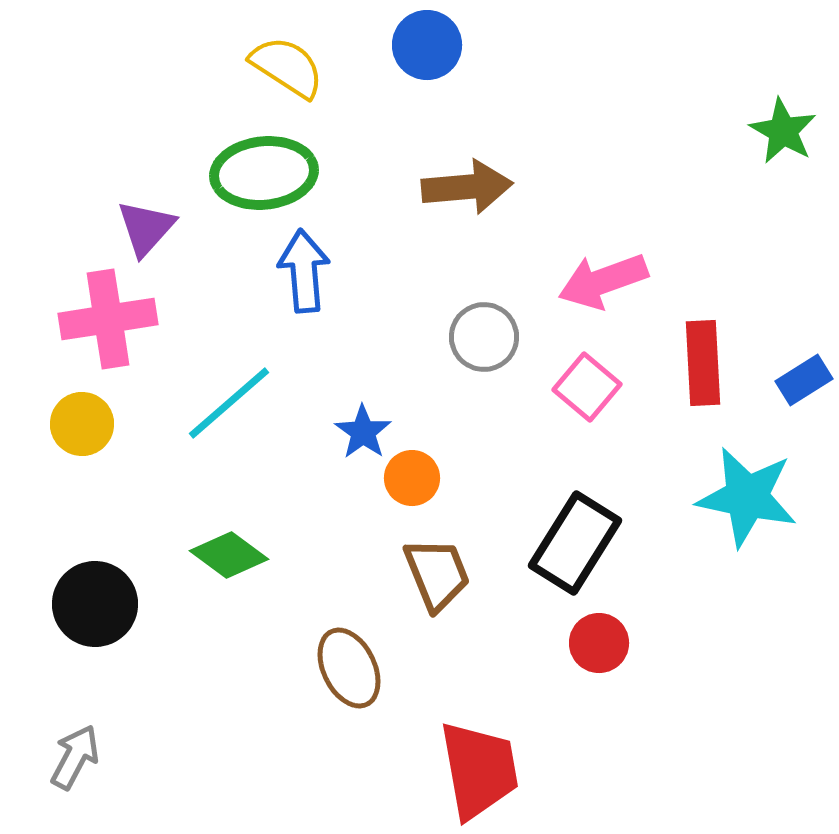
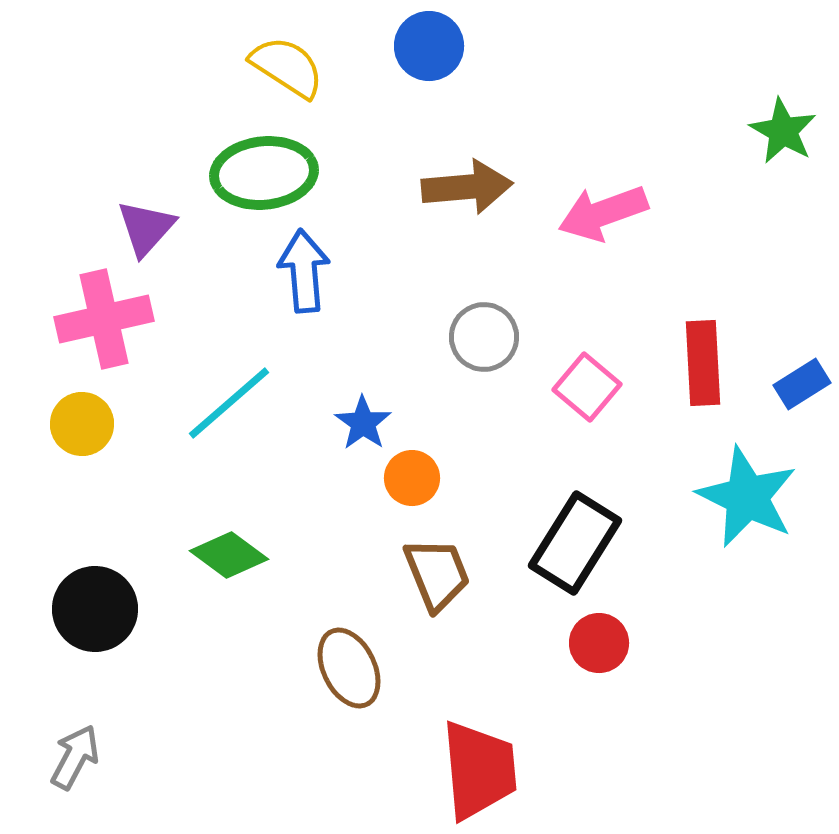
blue circle: moved 2 px right, 1 px down
pink arrow: moved 68 px up
pink cross: moved 4 px left; rotated 4 degrees counterclockwise
blue rectangle: moved 2 px left, 4 px down
blue star: moved 9 px up
cyan star: rotated 14 degrees clockwise
black circle: moved 5 px down
red trapezoid: rotated 5 degrees clockwise
